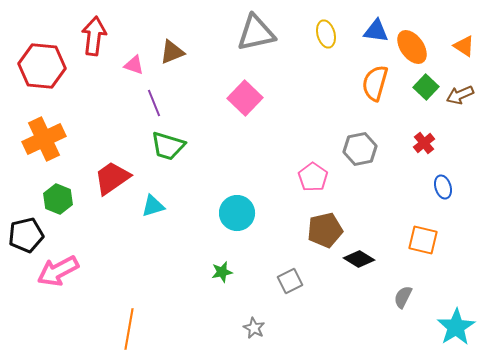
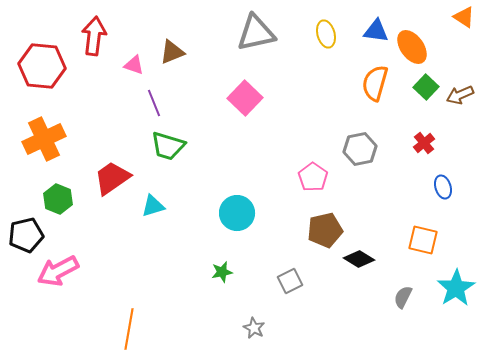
orange triangle: moved 29 px up
cyan star: moved 39 px up
